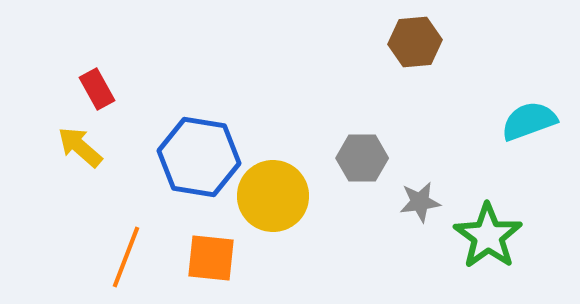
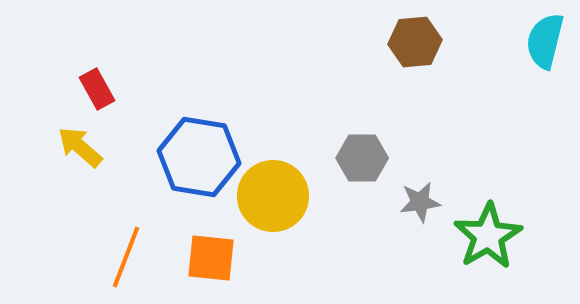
cyan semicircle: moved 16 px right, 80 px up; rotated 56 degrees counterclockwise
green star: rotated 6 degrees clockwise
